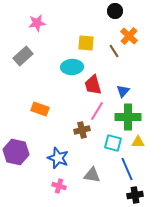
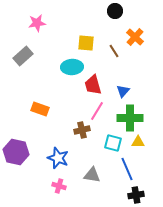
orange cross: moved 6 px right, 1 px down
green cross: moved 2 px right, 1 px down
black cross: moved 1 px right
